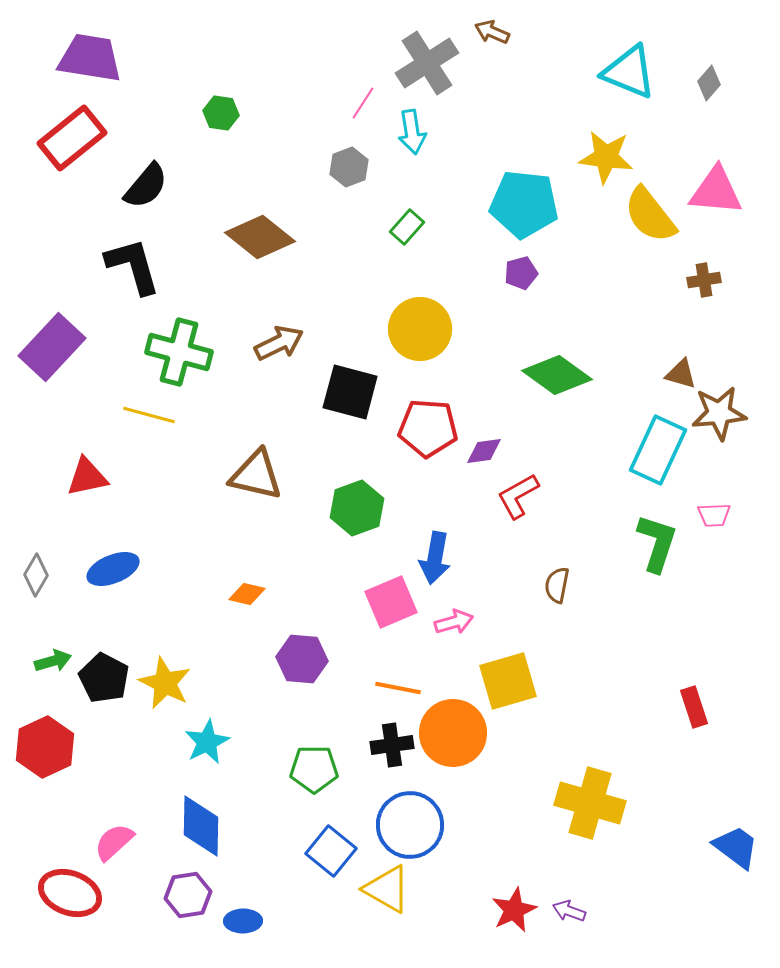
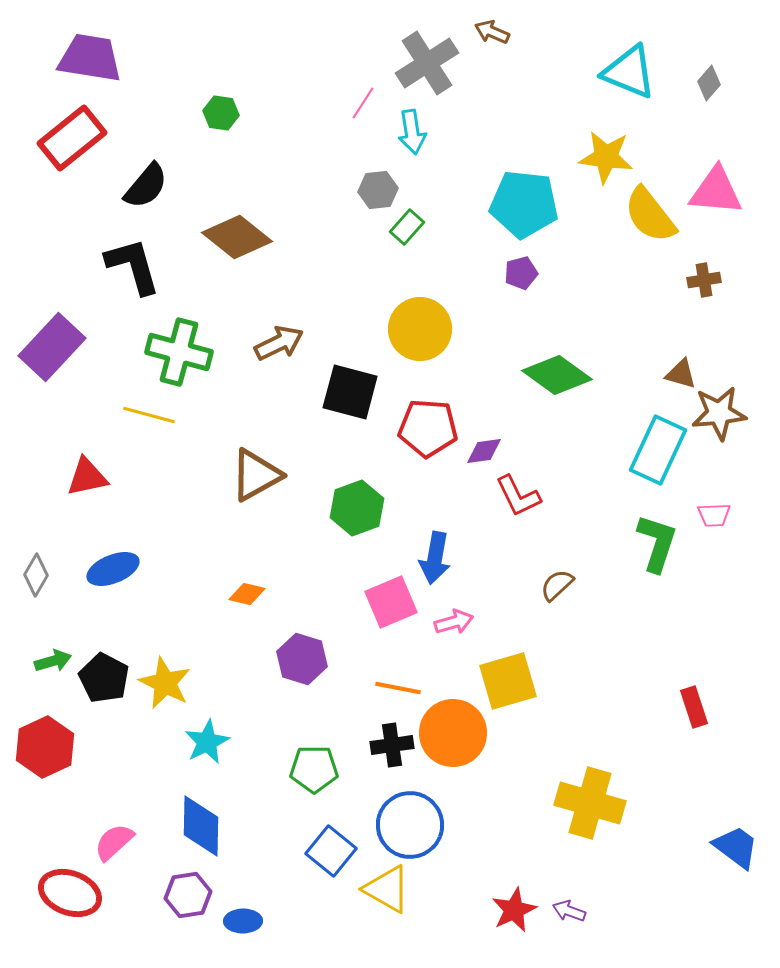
gray hexagon at (349, 167): moved 29 px right, 23 px down; rotated 15 degrees clockwise
brown diamond at (260, 237): moved 23 px left
brown triangle at (256, 475): rotated 42 degrees counterclockwise
red L-shape at (518, 496): rotated 87 degrees counterclockwise
brown semicircle at (557, 585): rotated 36 degrees clockwise
purple hexagon at (302, 659): rotated 12 degrees clockwise
